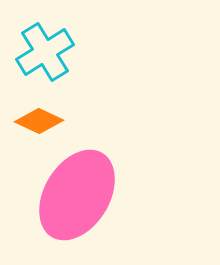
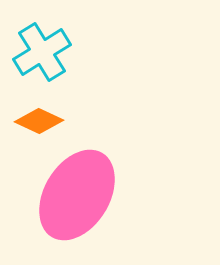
cyan cross: moved 3 px left
